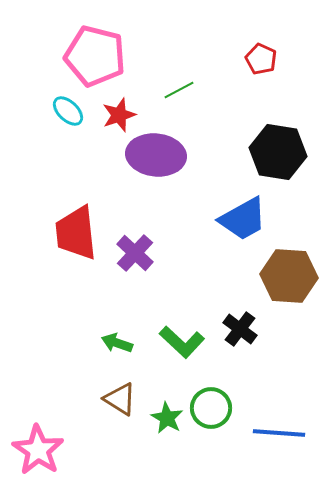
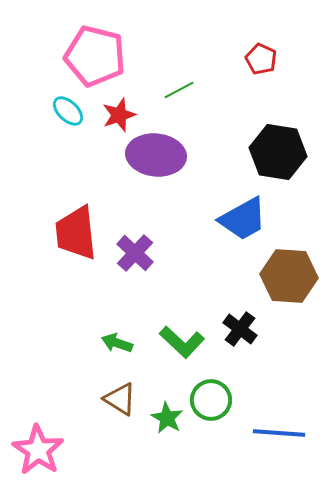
green circle: moved 8 px up
